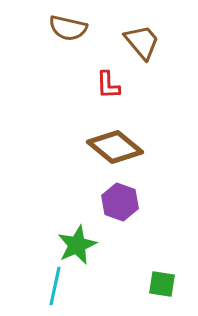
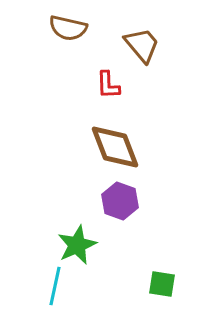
brown trapezoid: moved 3 px down
brown diamond: rotated 30 degrees clockwise
purple hexagon: moved 1 px up
